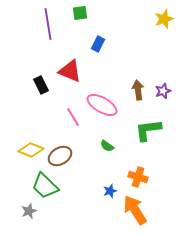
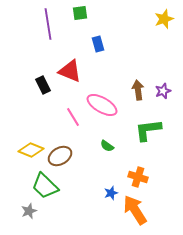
blue rectangle: rotated 42 degrees counterclockwise
black rectangle: moved 2 px right
blue star: moved 1 px right, 2 px down
